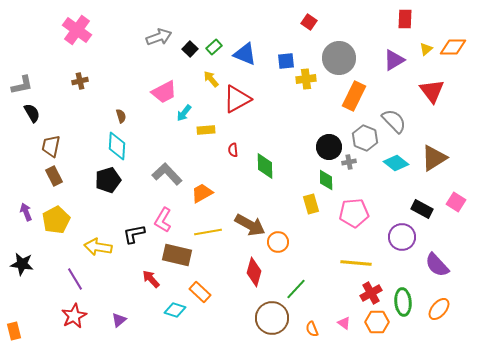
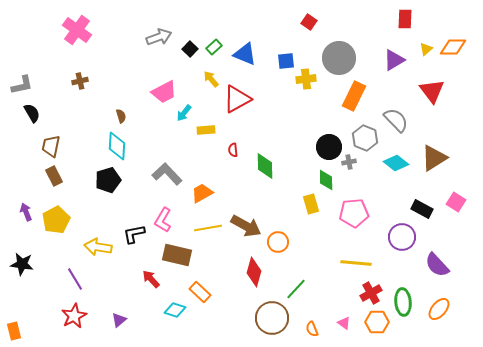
gray semicircle at (394, 121): moved 2 px right, 1 px up
brown arrow at (250, 225): moved 4 px left, 1 px down
yellow line at (208, 232): moved 4 px up
